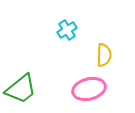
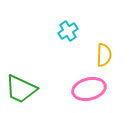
cyan cross: moved 1 px right, 1 px down
green trapezoid: rotated 64 degrees clockwise
